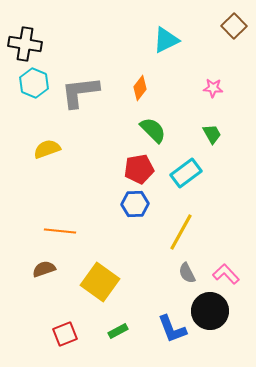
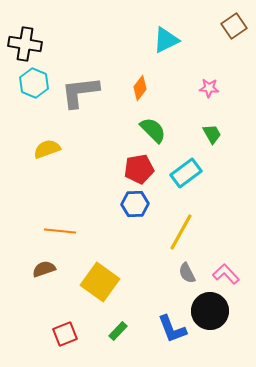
brown square: rotated 10 degrees clockwise
pink star: moved 4 px left
green rectangle: rotated 18 degrees counterclockwise
